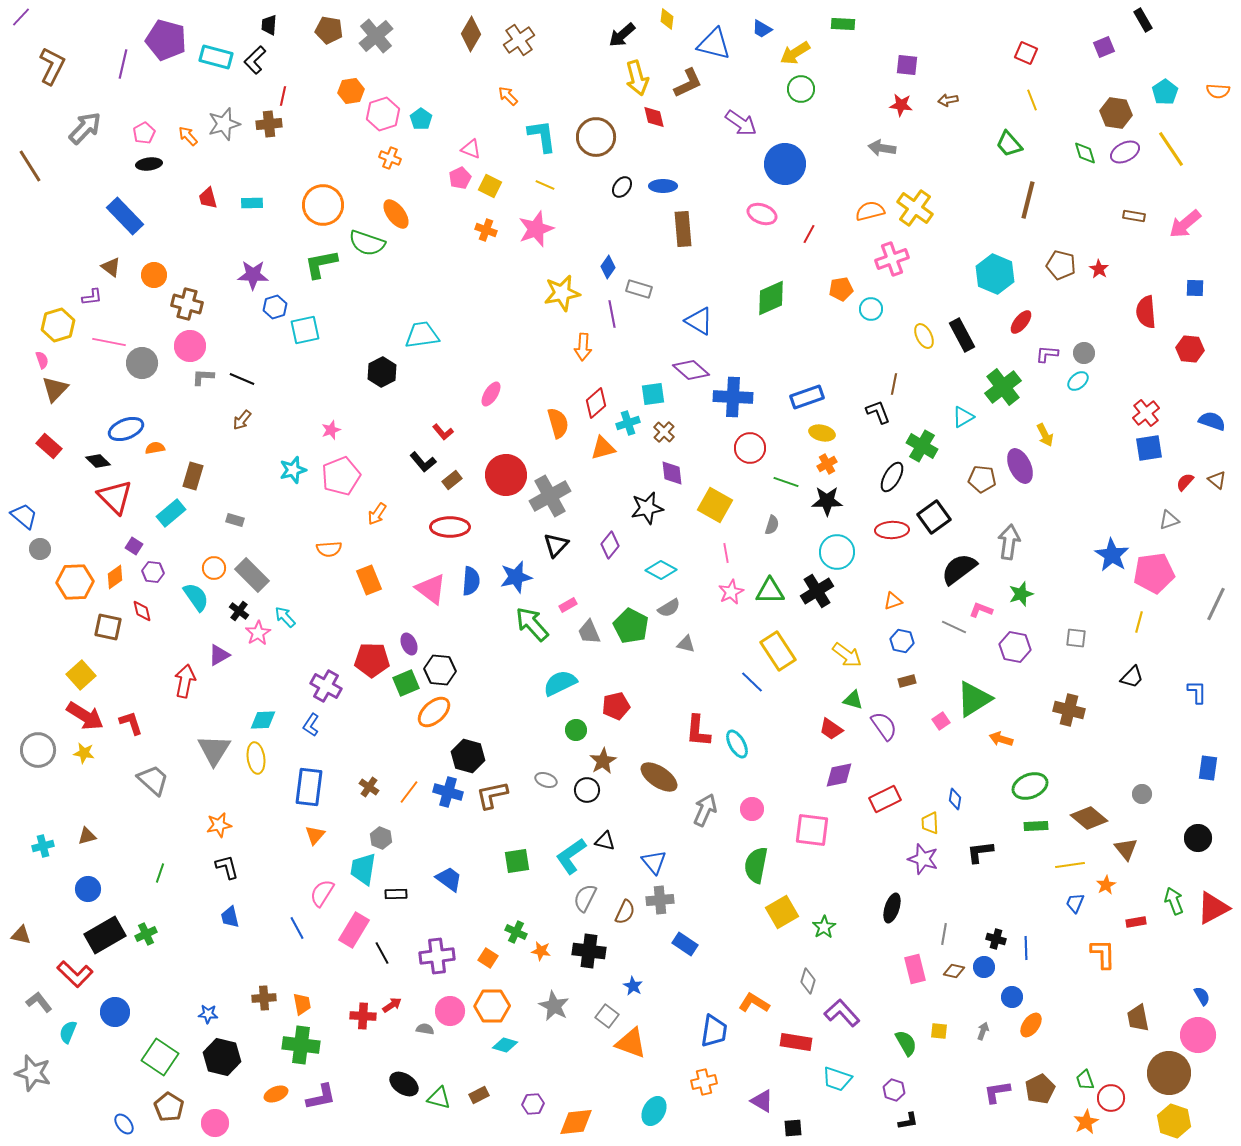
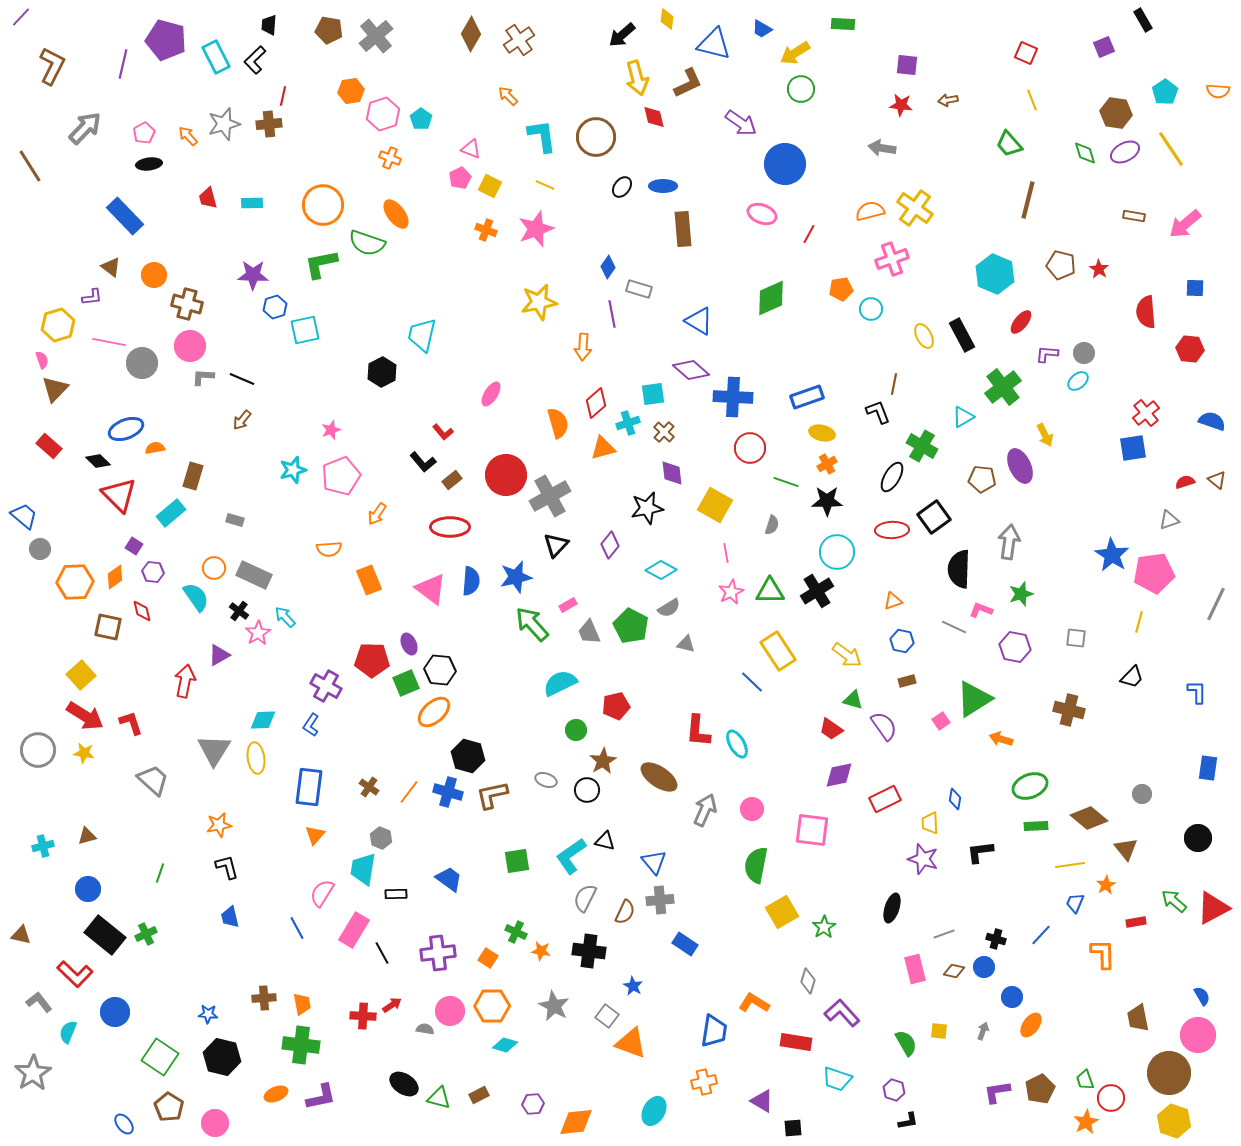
cyan rectangle at (216, 57): rotated 48 degrees clockwise
yellow star at (562, 293): moved 23 px left, 9 px down
cyan trapezoid at (422, 335): rotated 69 degrees counterclockwise
blue square at (1149, 448): moved 16 px left
red semicircle at (1185, 482): rotated 30 degrees clockwise
red triangle at (115, 497): moved 4 px right, 2 px up
black semicircle at (959, 569): rotated 51 degrees counterclockwise
gray rectangle at (252, 575): moved 2 px right; rotated 20 degrees counterclockwise
green arrow at (1174, 901): rotated 28 degrees counterclockwise
gray line at (944, 934): rotated 60 degrees clockwise
black rectangle at (105, 935): rotated 69 degrees clockwise
blue line at (1026, 948): moved 15 px right, 13 px up; rotated 45 degrees clockwise
purple cross at (437, 956): moved 1 px right, 3 px up
gray star at (33, 1073): rotated 24 degrees clockwise
